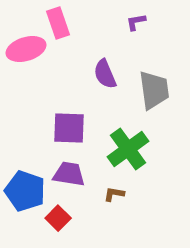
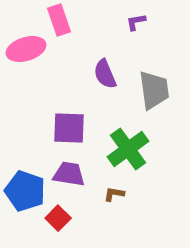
pink rectangle: moved 1 px right, 3 px up
